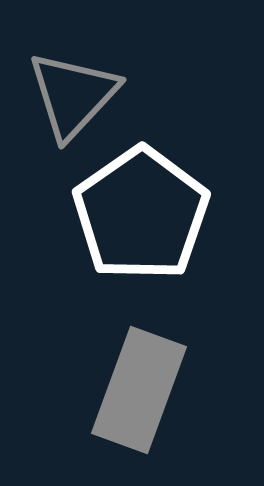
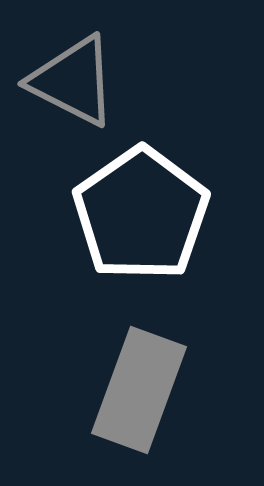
gray triangle: moved 14 px up; rotated 46 degrees counterclockwise
